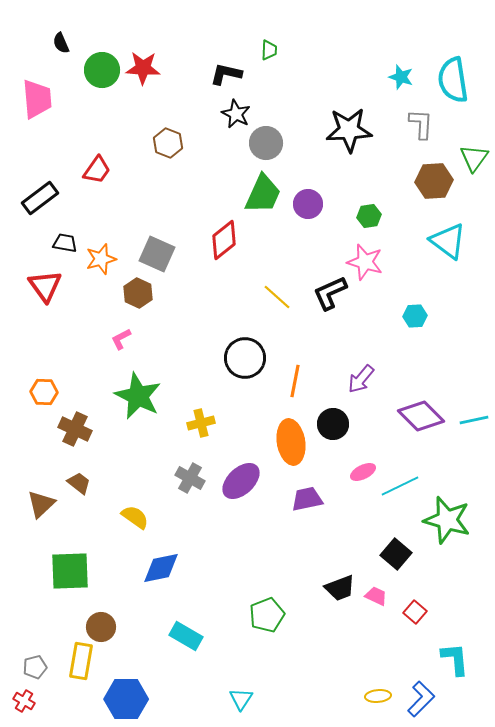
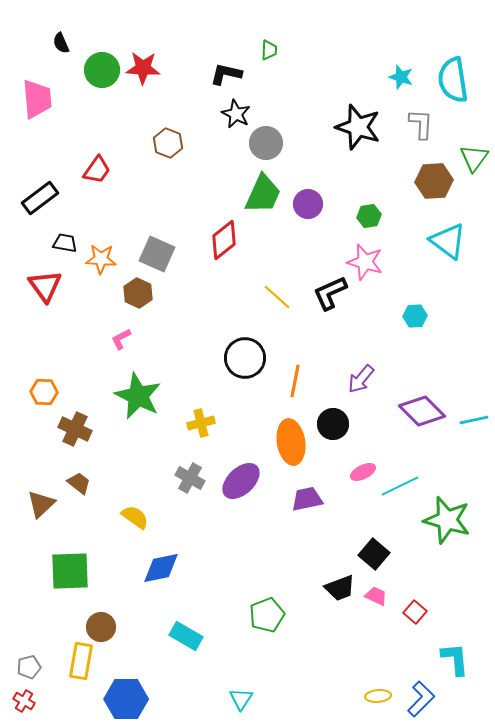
black star at (349, 130): moved 9 px right, 3 px up; rotated 21 degrees clockwise
orange star at (101, 259): rotated 20 degrees clockwise
purple diamond at (421, 416): moved 1 px right, 5 px up
black square at (396, 554): moved 22 px left
gray pentagon at (35, 667): moved 6 px left
